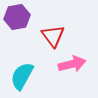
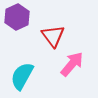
purple hexagon: rotated 15 degrees counterclockwise
pink arrow: rotated 36 degrees counterclockwise
